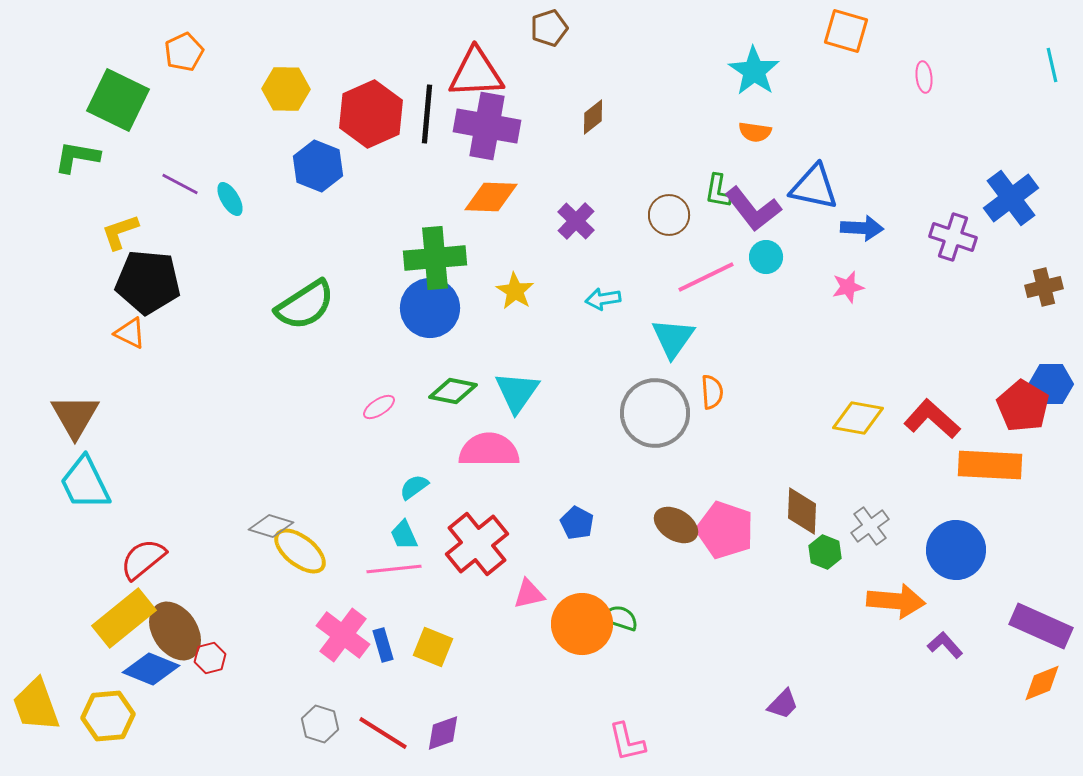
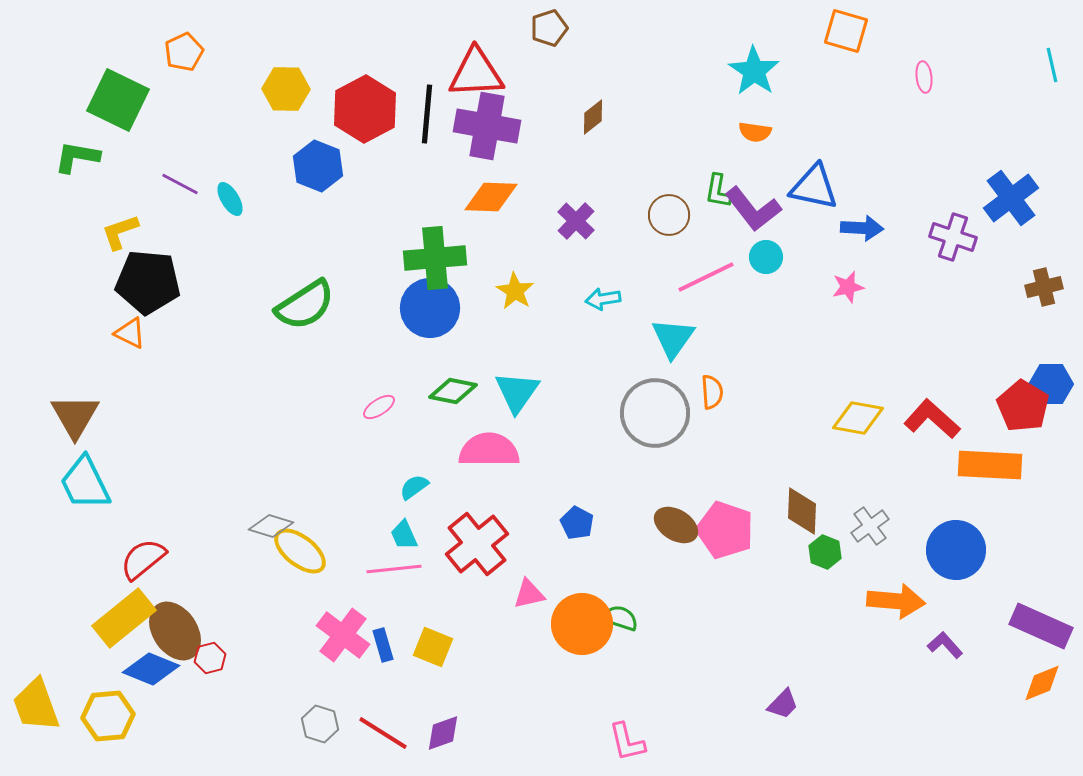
red hexagon at (371, 114): moved 6 px left, 5 px up; rotated 4 degrees counterclockwise
